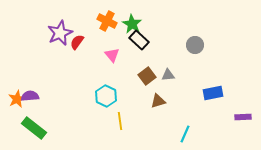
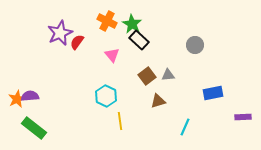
cyan line: moved 7 px up
